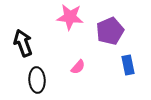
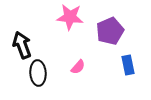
black arrow: moved 1 px left, 2 px down
black ellipse: moved 1 px right, 7 px up
